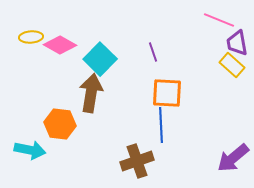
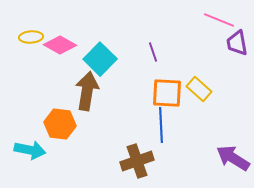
yellow rectangle: moved 33 px left, 24 px down
brown arrow: moved 4 px left, 2 px up
purple arrow: rotated 72 degrees clockwise
